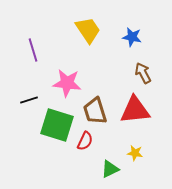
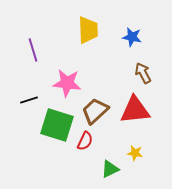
yellow trapezoid: rotated 32 degrees clockwise
brown trapezoid: rotated 64 degrees clockwise
